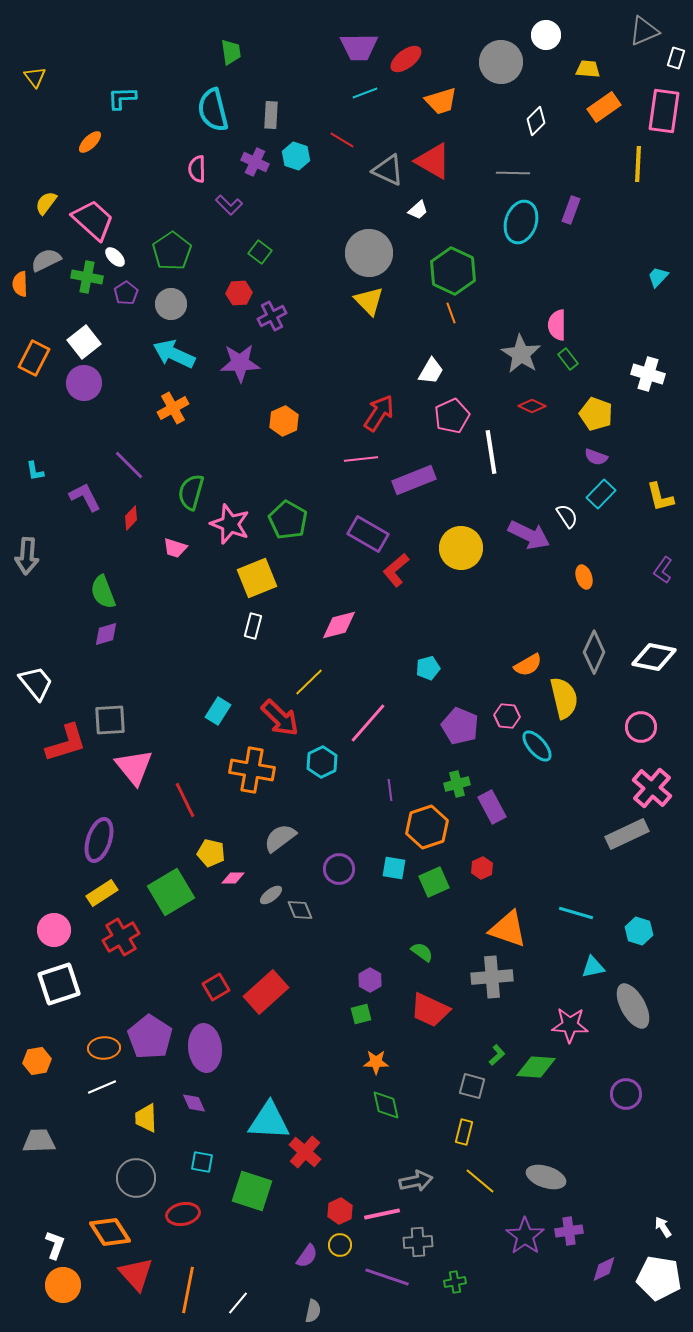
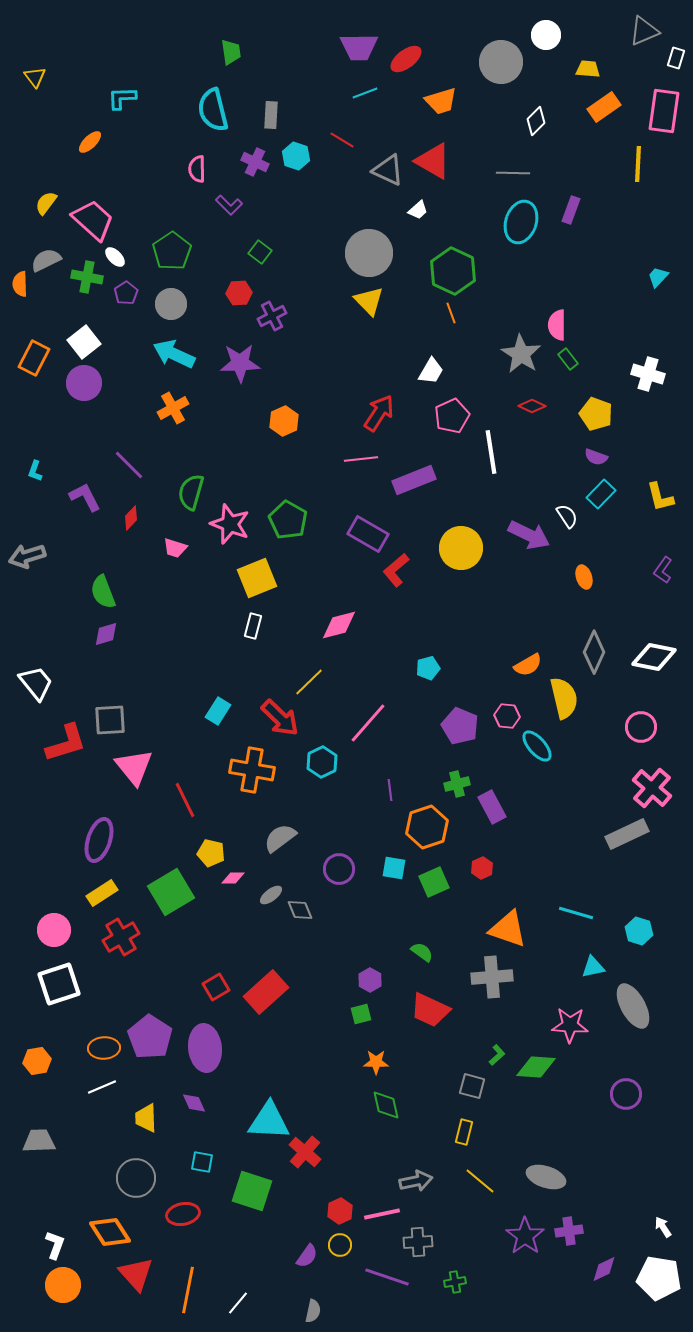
cyan L-shape at (35, 471): rotated 30 degrees clockwise
gray arrow at (27, 556): rotated 69 degrees clockwise
